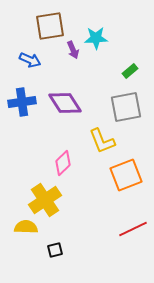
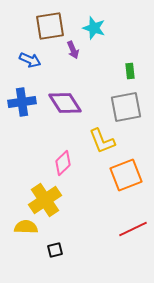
cyan star: moved 2 px left, 10 px up; rotated 20 degrees clockwise
green rectangle: rotated 56 degrees counterclockwise
